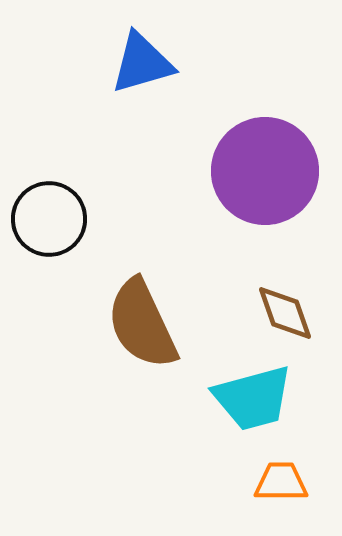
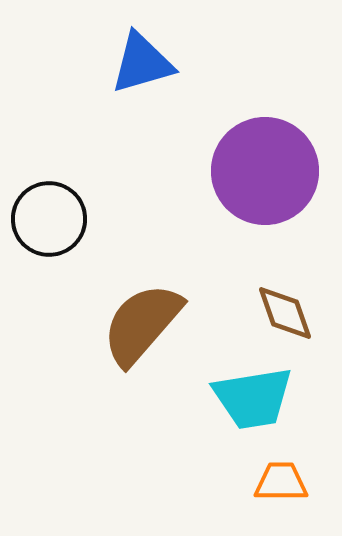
brown semicircle: rotated 66 degrees clockwise
cyan trapezoid: rotated 6 degrees clockwise
